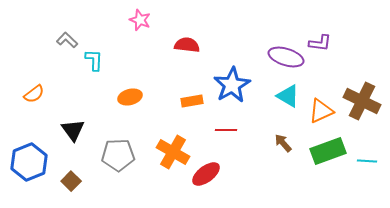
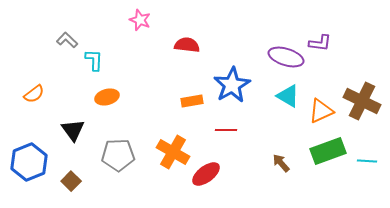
orange ellipse: moved 23 px left
brown arrow: moved 2 px left, 20 px down
